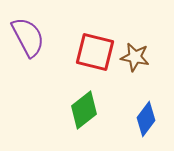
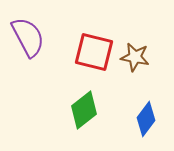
red square: moved 1 px left
